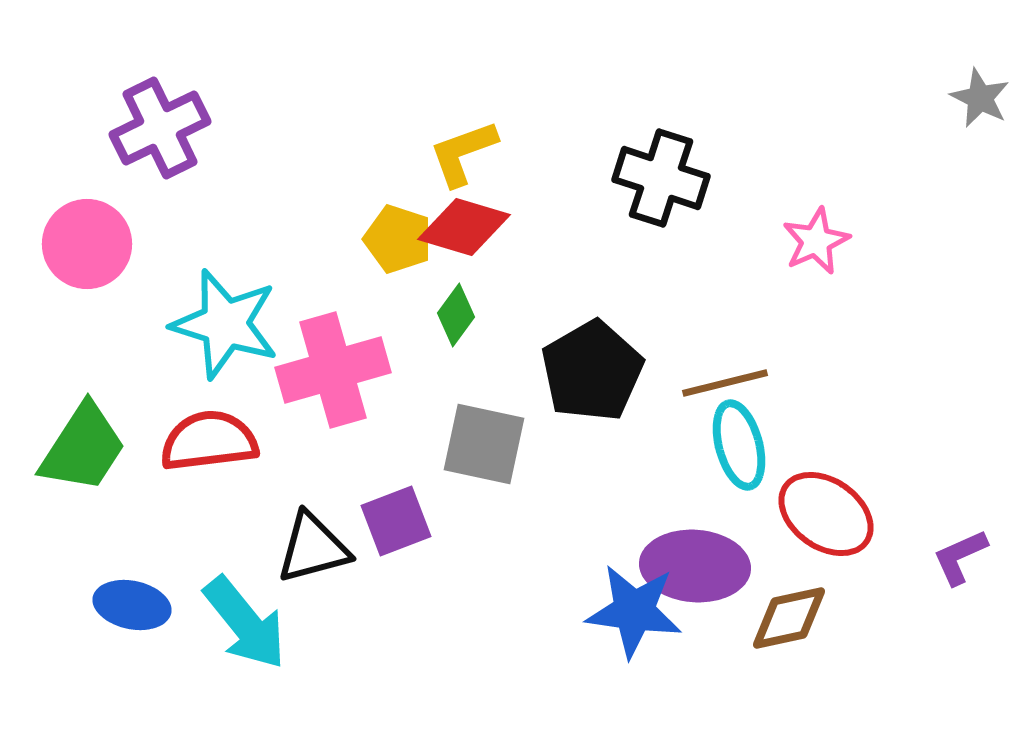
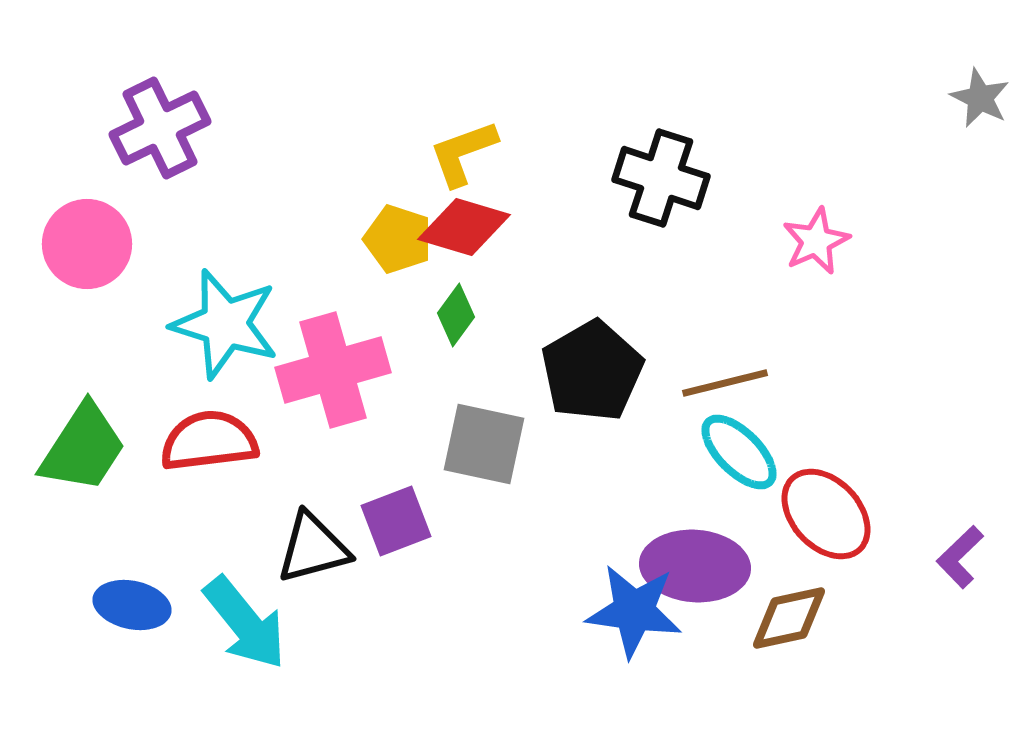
cyan ellipse: moved 7 px down; rotated 30 degrees counterclockwise
red ellipse: rotated 12 degrees clockwise
purple L-shape: rotated 20 degrees counterclockwise
